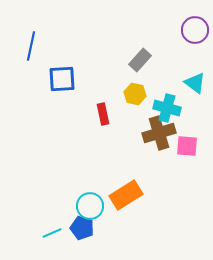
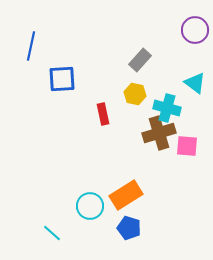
blue pentagon: moved 47 px right
cyan line: rotated 66 degrees clockwise
